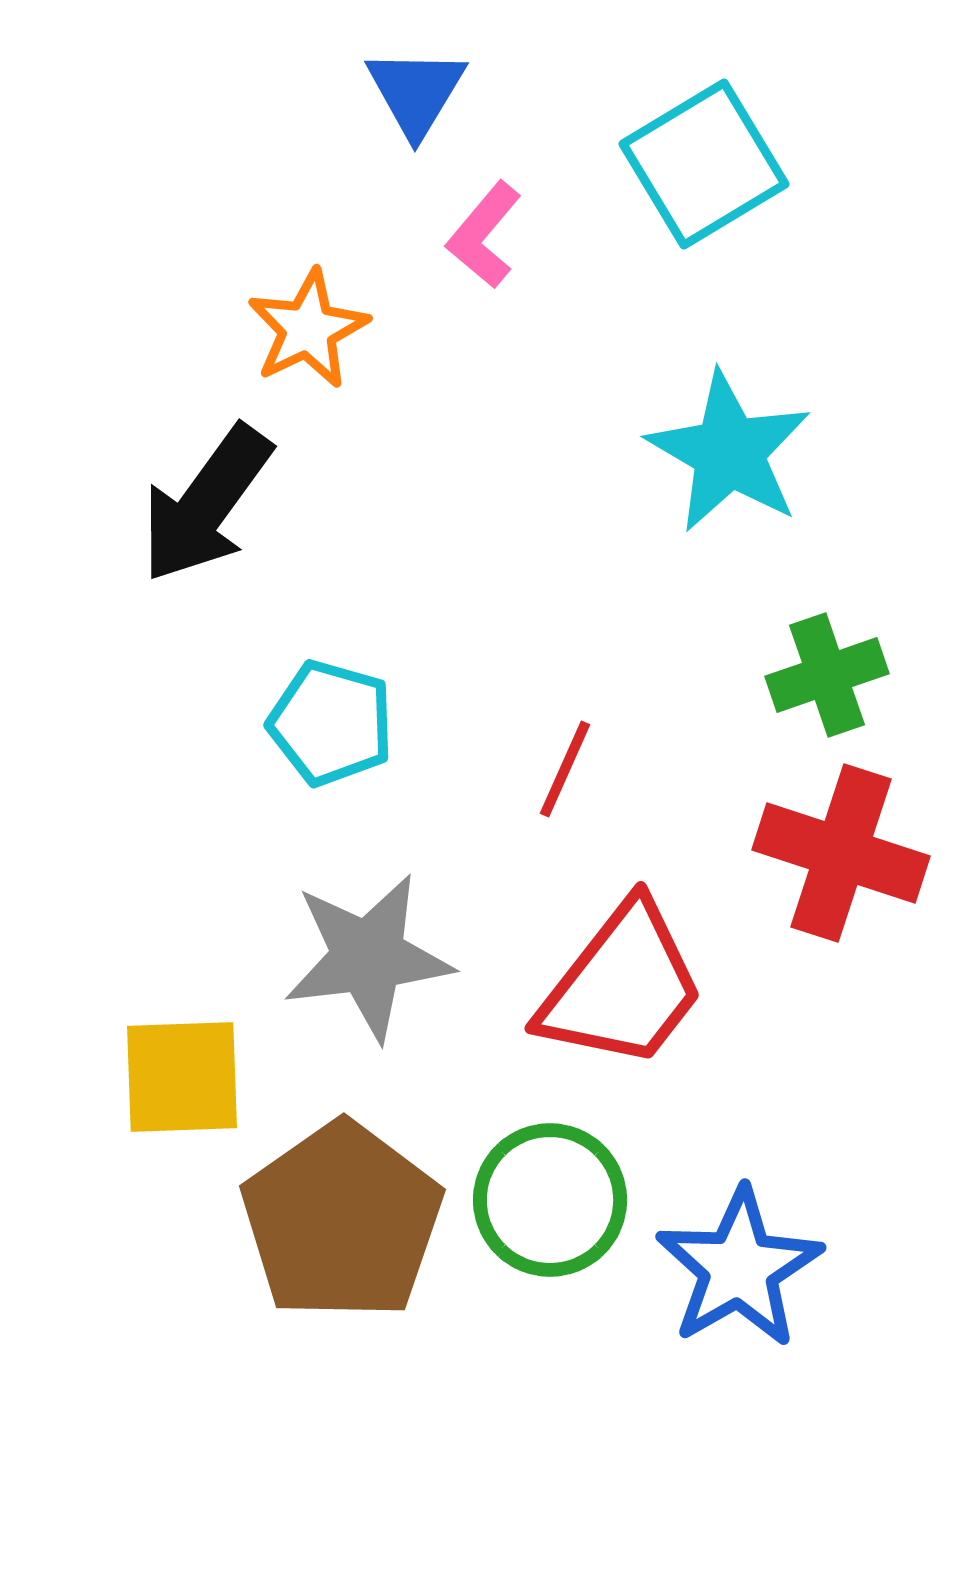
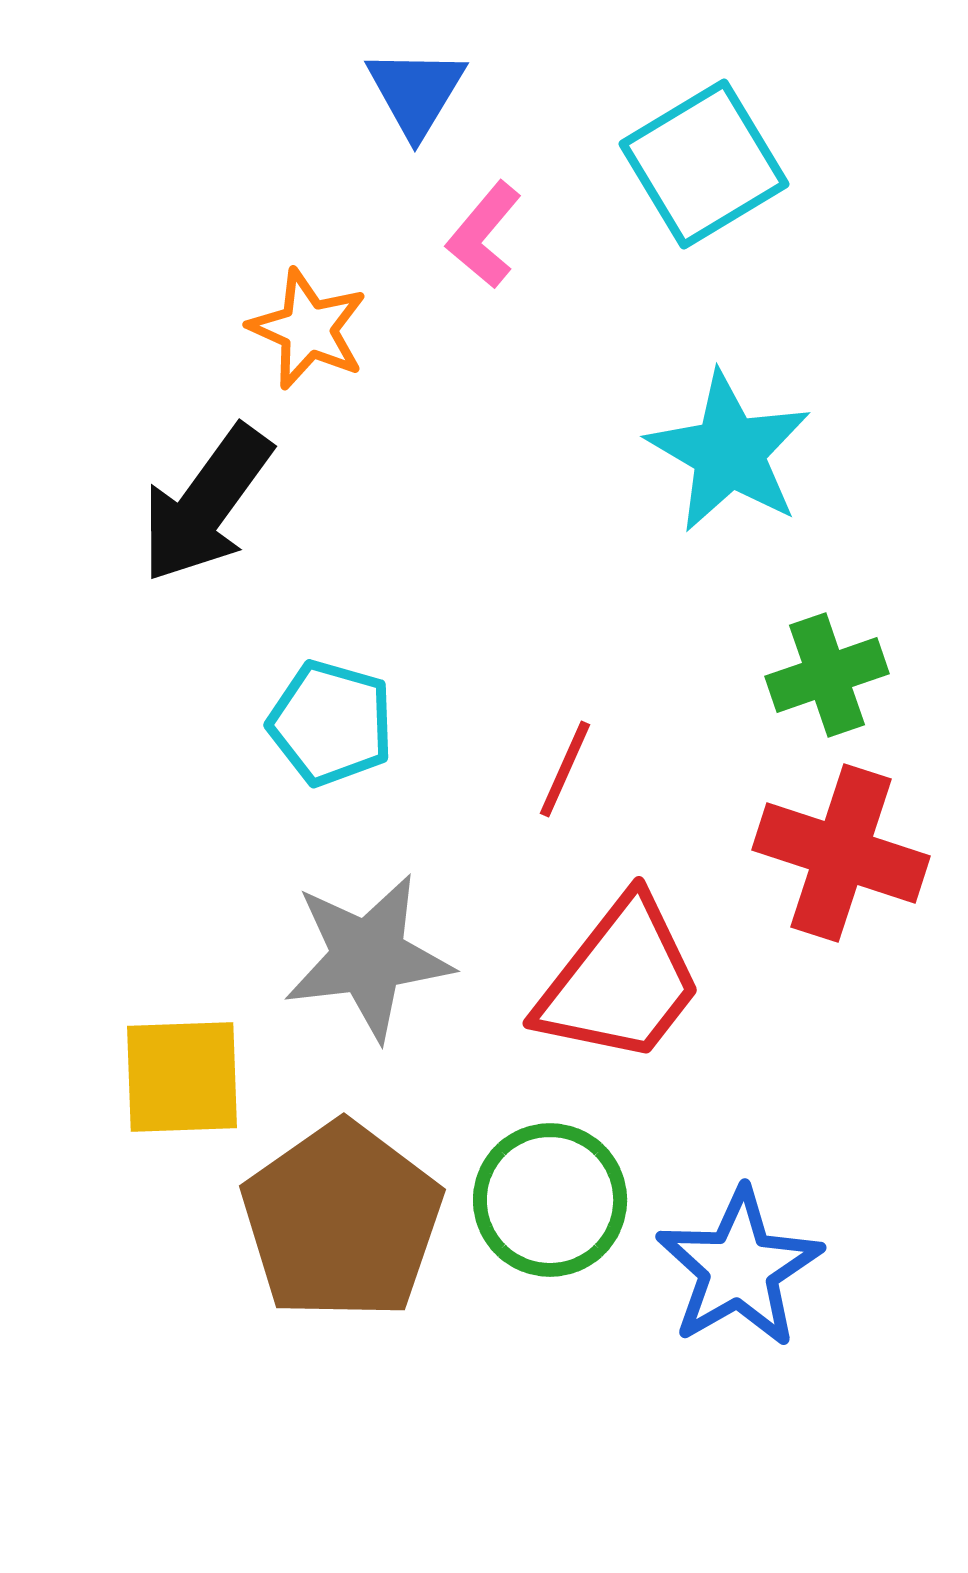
orange star: rotated 22 degrees counterclockwise
red trapezoid: moved 2 px left, 5 px up
